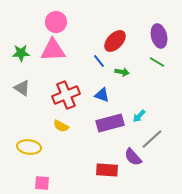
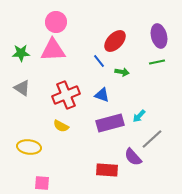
green line: rotated 42 degrees counterclockwise
